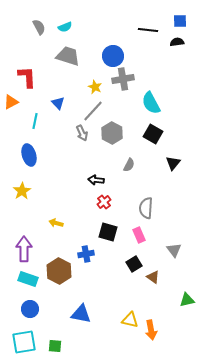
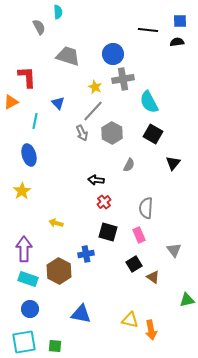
cyan semicircle at (65, 27): moved 7 px left, 15 px up; rotated 72 degrees counterclockwise
blue circle at (113, 56): moved 2 px up
cyan semicircle at (151, 103): moved 2 px left, 1 px up
